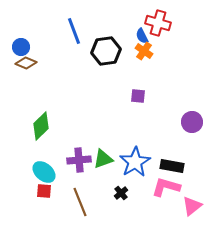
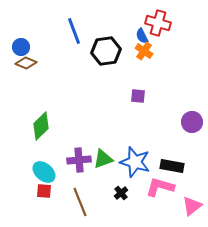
blue star: rotated 24 degrees counterclockwise
pink L-shape: moved 6 px left
